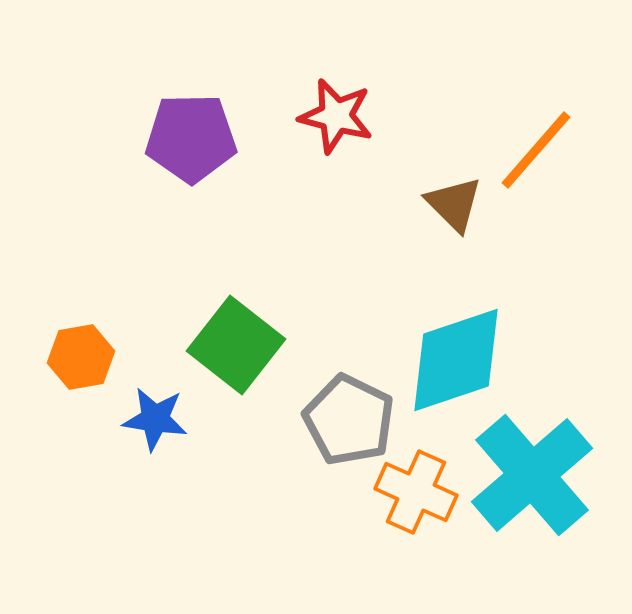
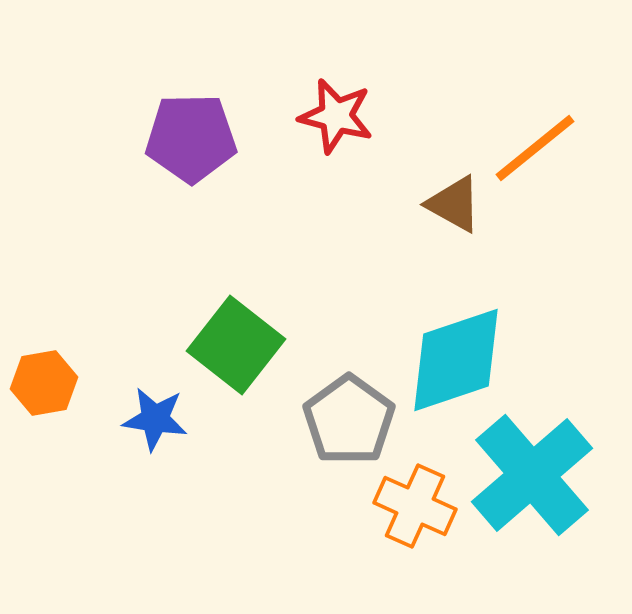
orange line: moved 1 px left, 2 px up; rotated 10 degrees clockwise
brown triangle: rotated 16 degrees counterclockwise
orange hexagon: moved 37 px left, 26 px down
gray pentagon: rotated 10 degrees clockwise
orange cross: moved 1 px left, 14 px down
